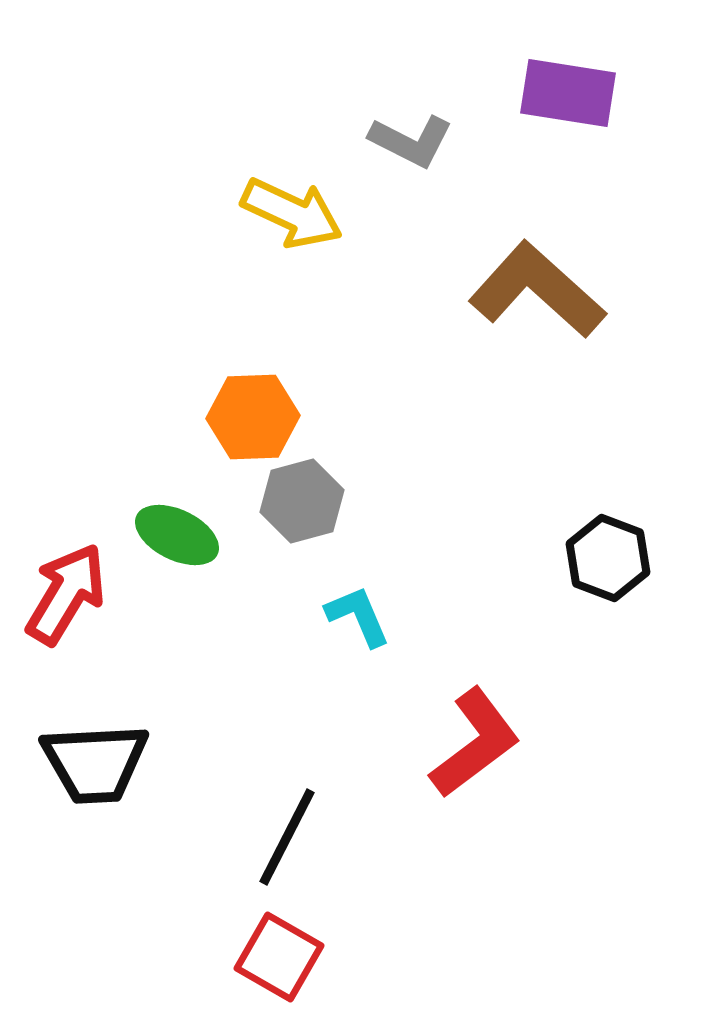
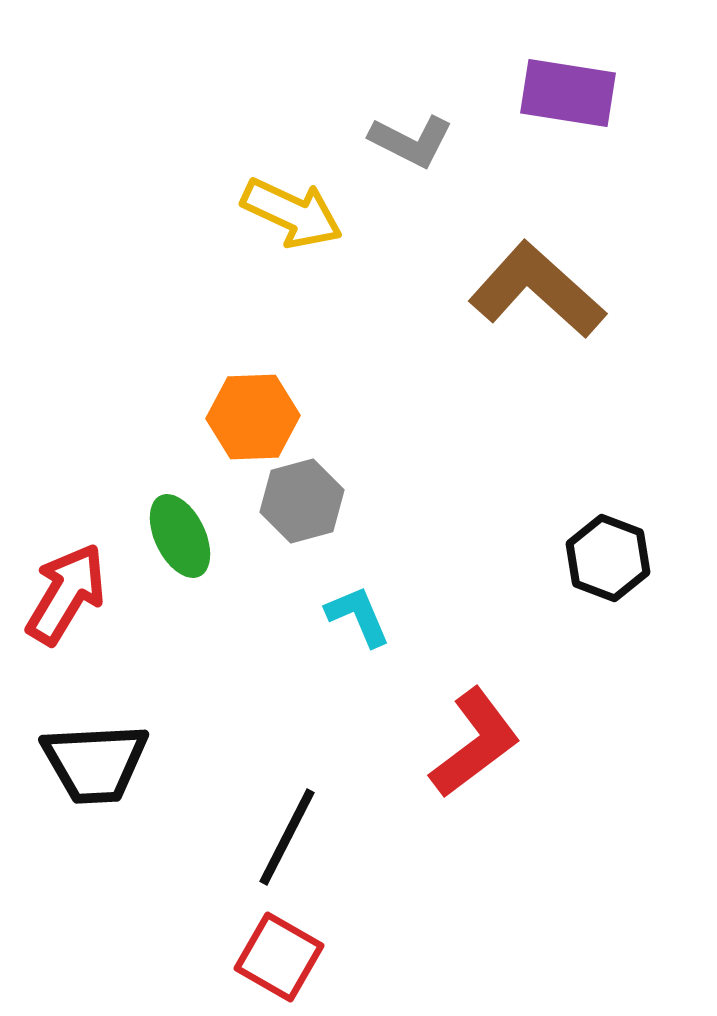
green ellipse: moved 3 px right, 1 px down; rotated 38 degrees clockwise
